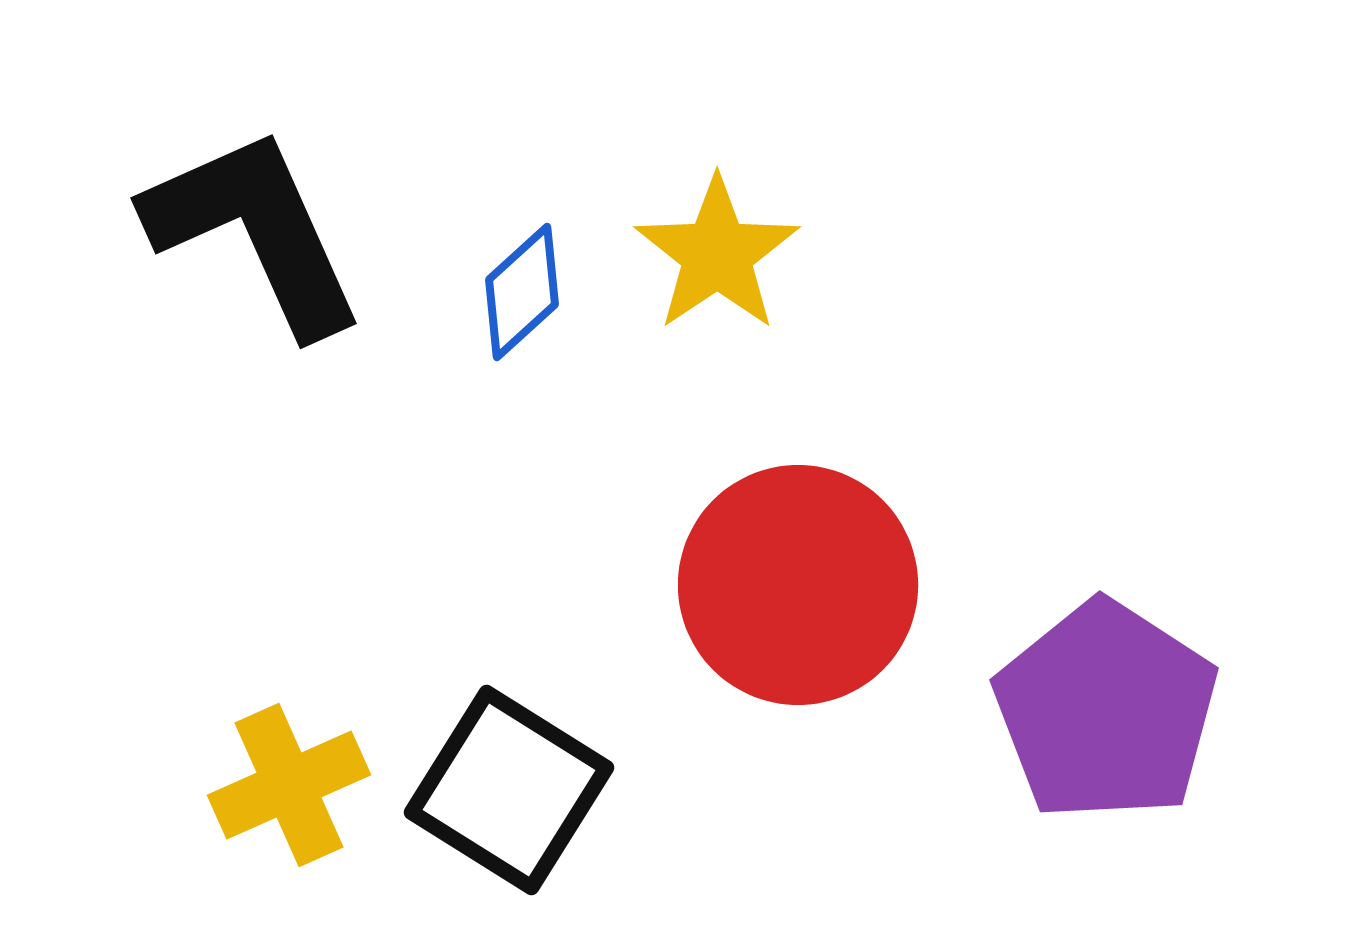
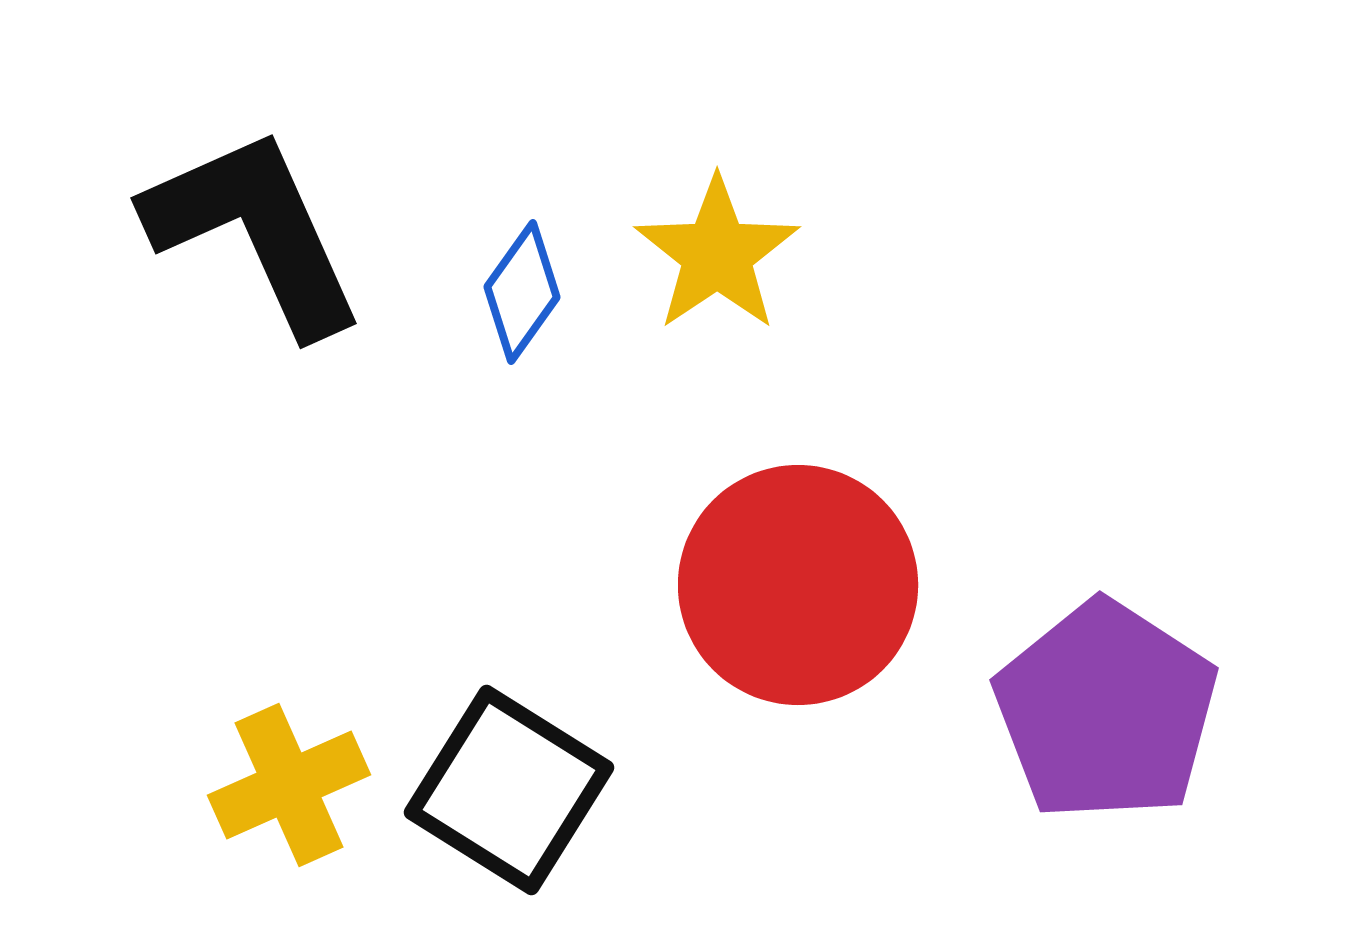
blue diamond: rotated 12 degrees counterclockwise
